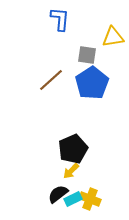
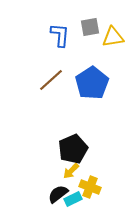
blue L-shape: moved 16 px down
gray square: moved 3 px right, 28 px up; rotated 18 degrees counterclockwise
yellow cross: moved 12 px up
